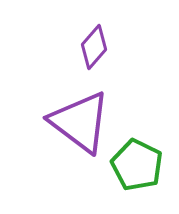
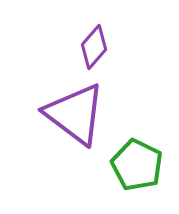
purple triangle: moved 5 px left, 8 px up
